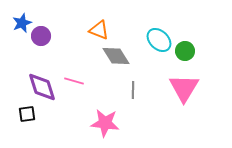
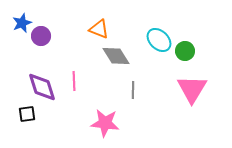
orange triangle: moved 1 px up
pink line: rotated 72 degrees clockwise
pink triangle: moved 8 px right, 1 px down
